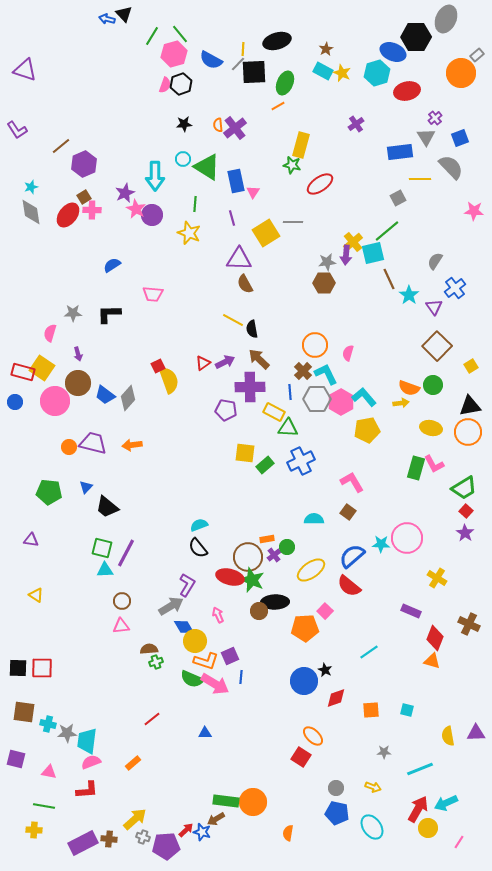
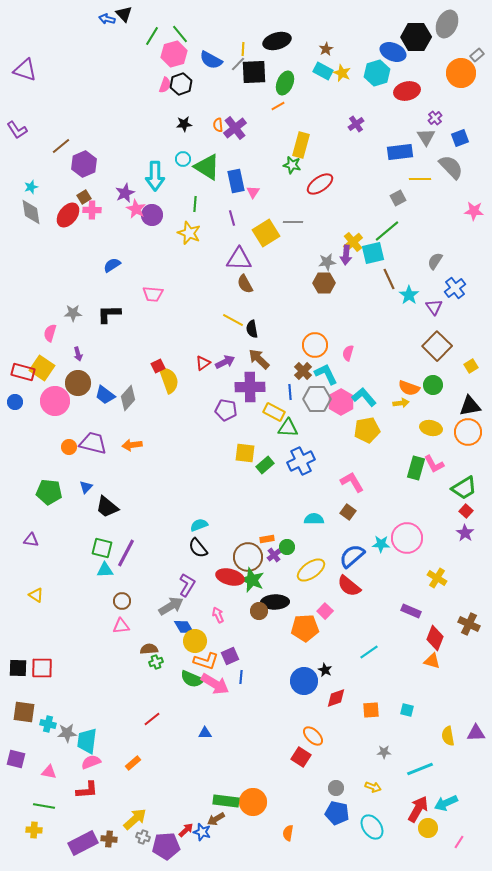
gray ellipse at (446, 19): moved 1 px right, 5 px down
